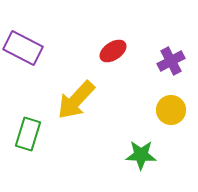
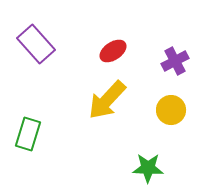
purple rectangle: moved 13 px right, 4 px up; rotated 21 degrees clockwise
purple cross: moved 4 px right
yellow arrow: moved 31 px right
green star: moved 7 px right, 13 px down
